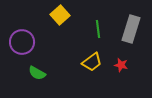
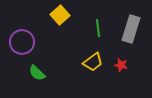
green line: moved 1 px up
yellow trapezoid: moved 1 px right
green semicircle: rotated 12 degrees clockwise
